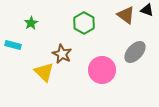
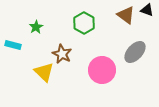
green star: moved 5 px right, 4 px down
